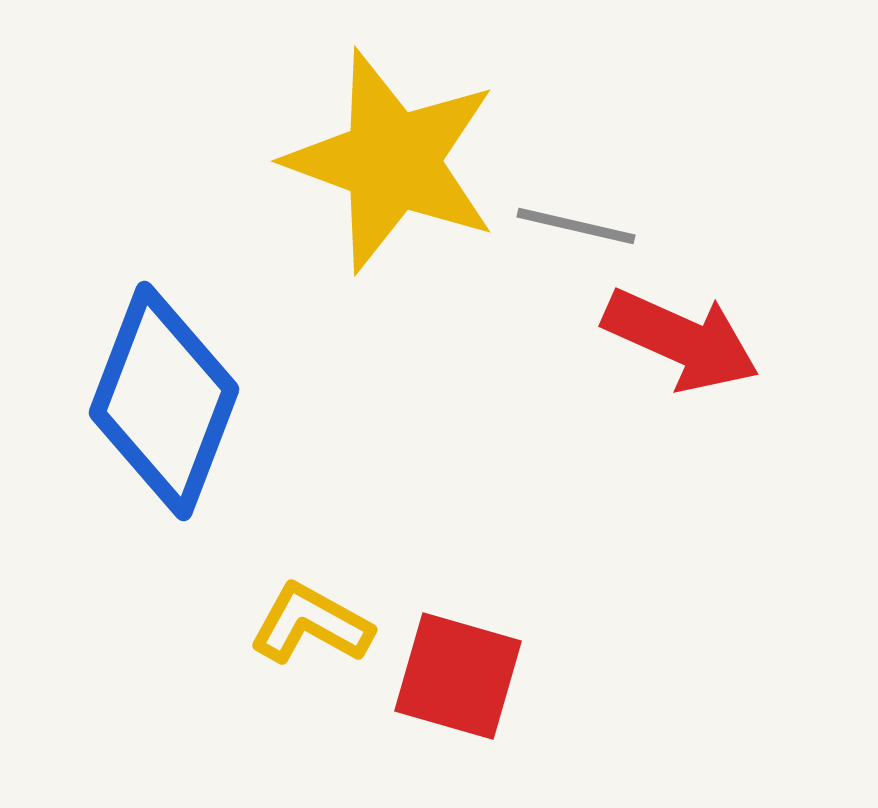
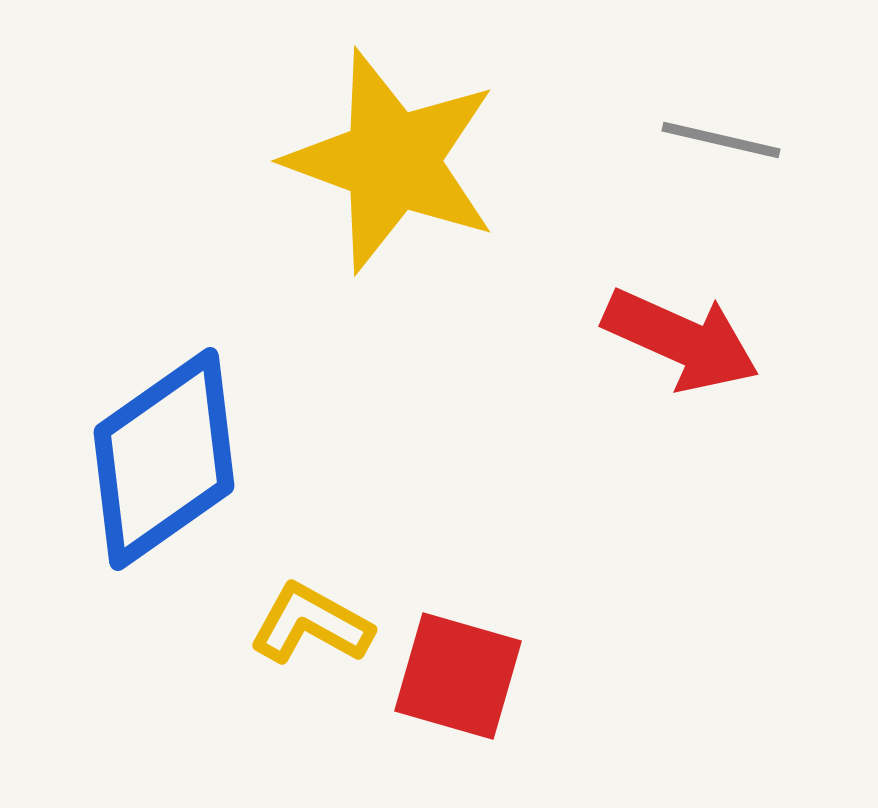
gray line: moved 145 px right, 86 px up
blue diamond: moved 58 px down; rotated 34 degrees clockwise
